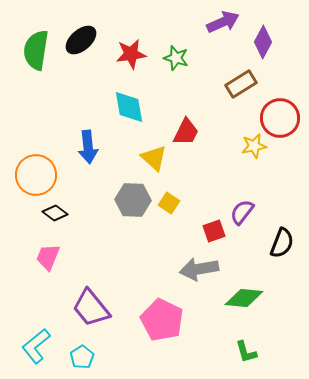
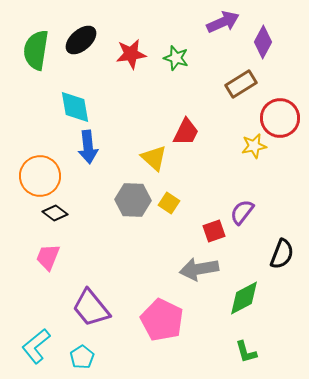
cyan diamond: moved 54 px left
orange circle: moved 4 px right, 1 px down
black semicircle: moved 11 px down
green diamond: rotated 33 degrees counterclockwise
